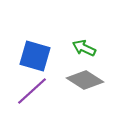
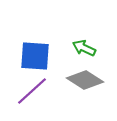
blue square: rotated 12 degrees counterclockwise
